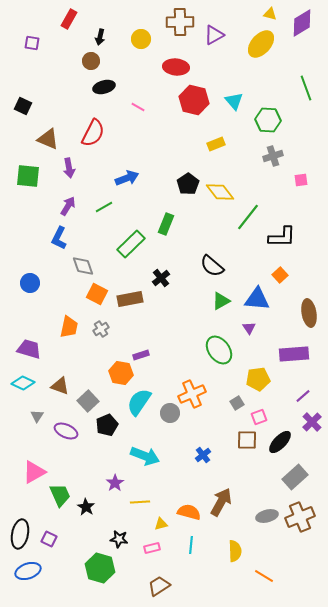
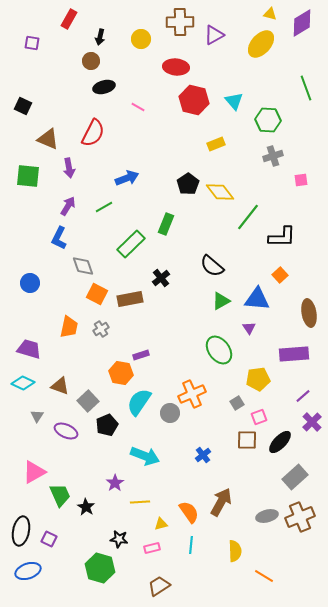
orange semicircle at (189, 512): rotated 40 degrees clockwise
black ellipse at (20, 534): moved 1 px right, 3 px up
